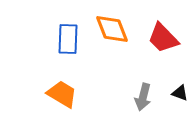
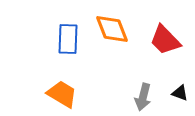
red trapezoid: moved 2 px right, 2 px down
